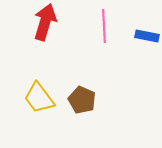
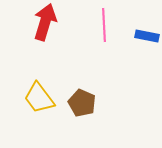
pink line: moved 1 px up
brown pentagon: moved 3 px down
